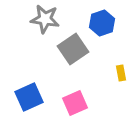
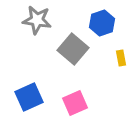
gray star: moved 8 px left, 1 px down
gray square: rotated 16 degrees counterclockwise
yellow rectangle: moved 15 px up
